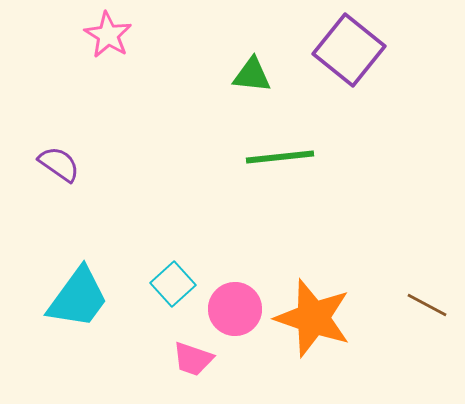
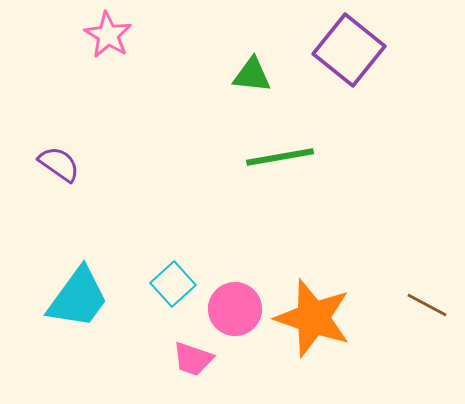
green line: rotated 4 degrees counterclockwise
